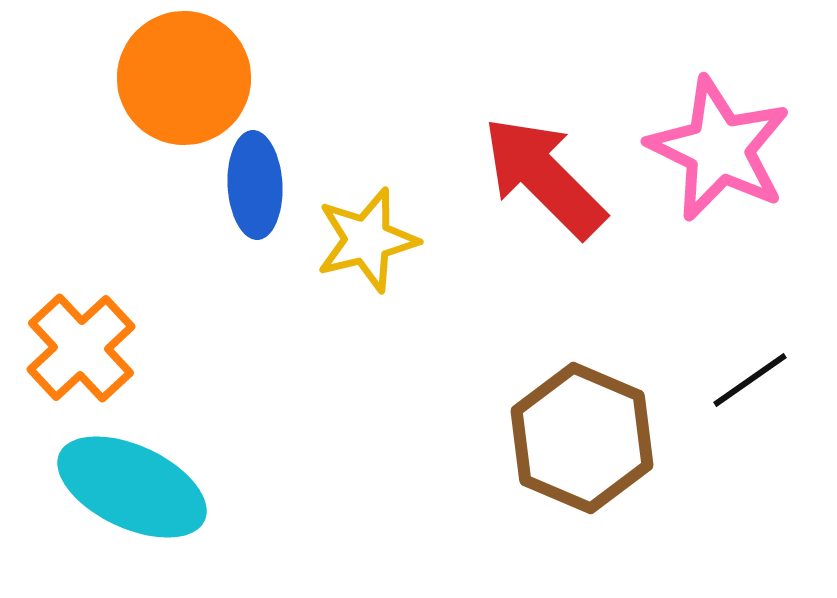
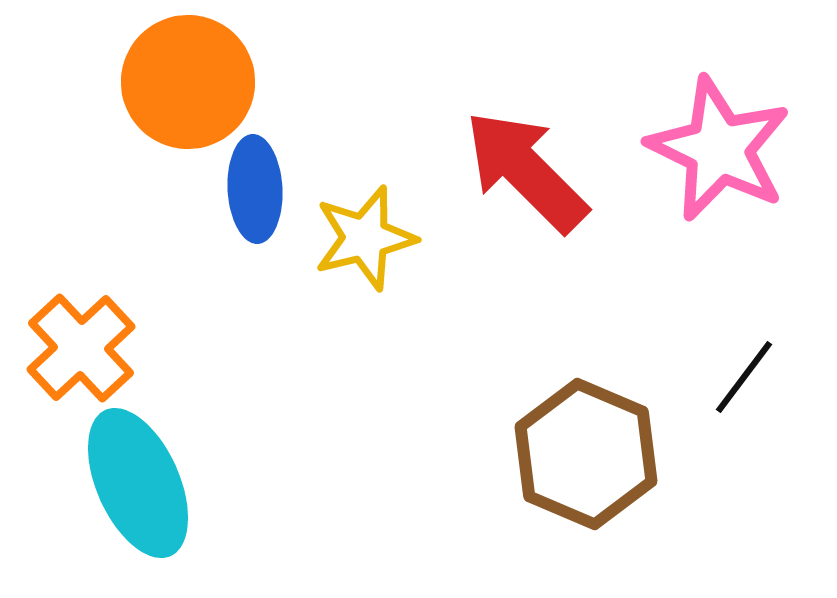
orange circle: moved 4 px right, 4 px down
red arrow: moved 18 px left, 6 px up
blue ellipse: moved 4 px down
yellow star: moved 2 px left, 2 px up
black line: moved 6 px left, 3 px up; rotated 18 degrees counterclockwise
brown hexagon: moved 4 px right, 16 px down
cyan ellipse: moved 6 px right, 4 px up; rotated 41 degrees clockwise
